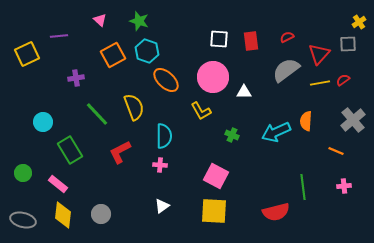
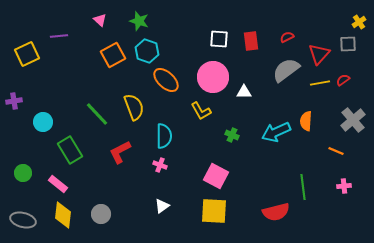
purple cross at (76, 78): moved 62 px left, 23 px down
pink cross at (160, 165): rotated 16 degrees clockwise
